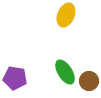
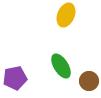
green ellipse: moved 4 px left, 6 px up
purple pentagon: rotated 20 degrees counterclockwise
